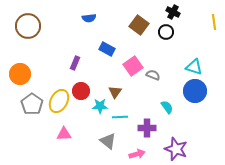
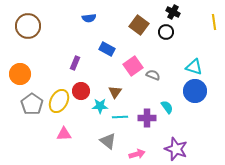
purple cross: moved 10 px up
